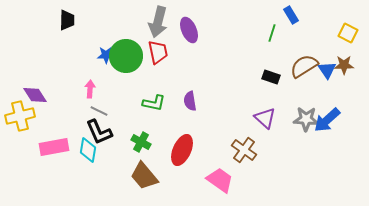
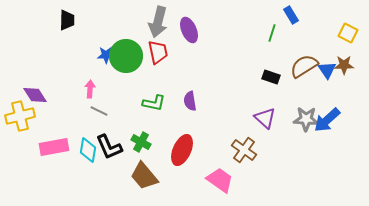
black L-shape: moved 10 px right, 15 px down
